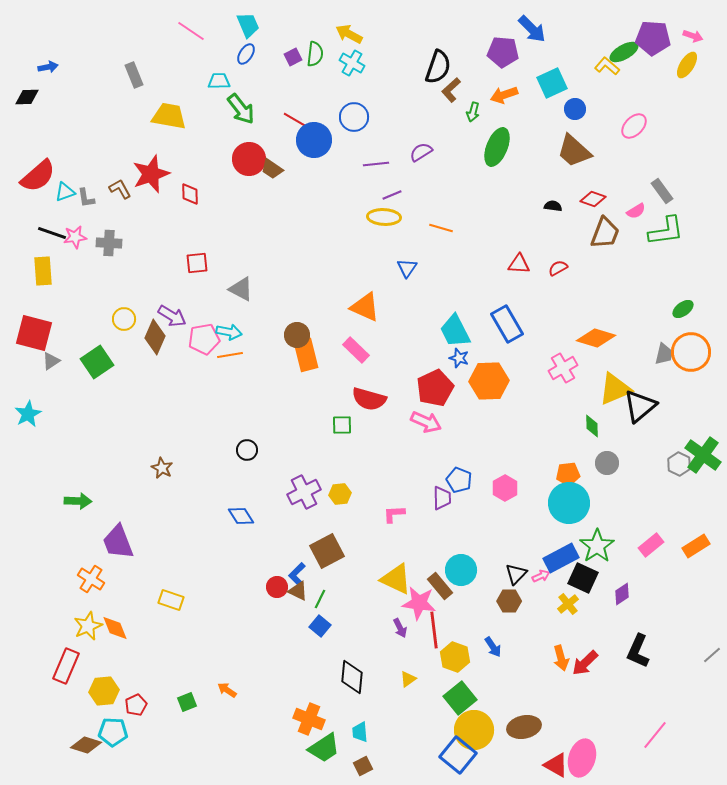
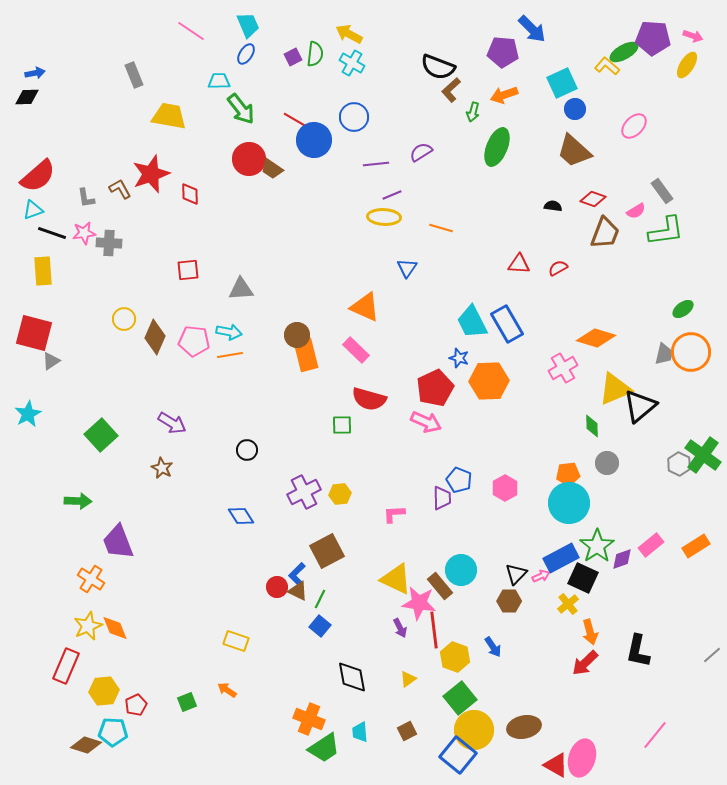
blue arrow at (48, 67): moved 13 px left, 6 px down
black semicircle at (438, 67): rotated 92 degrees clockwise
cyan square at (552, 83): moved 10 px right
cyan triangle at (65, 192): moved 32 px left, 18 px down
pink star at (75, 237): moved 9 px right, 4 px up
red square at (197, 263): moved 9 px left, 7 px down
gray triangle at (241, 289): rotated 32 degrees counterclockwise
purple arrow at (172, 316): moved 107 px down
cyan trapezoid at (455, 331): moved 17 px right, 9 px up
pink pentagon at (204, 339): moved 10 px left, 2 px down; rotated 16 degrees clockwise
green square at (97, 362): moved 4 px right, 73 px down; rotated 8 degrees counterclockwise
purple diamond at (622, 594): moved 35 px up; rotated 15 degrees clockwise
yellow rectangle at (171, 600): moved 65 px right, 41 px down
black L-shape at (638, 651): rotated 12 degrees counterclockwise
orange arrow at (561, 658): moved 29 px right, 26 px up
black diamond at (352, 677): rotated 16 degrees counterclockwise
brown square at (363, 766): moved 44 px right, 35 px up
